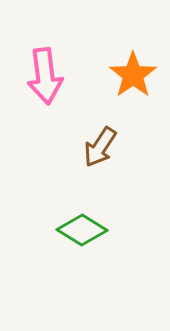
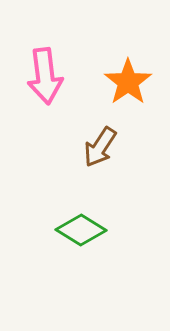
orange star: moved 5 px left, 7 px down
green diamond: moved 1 px left
